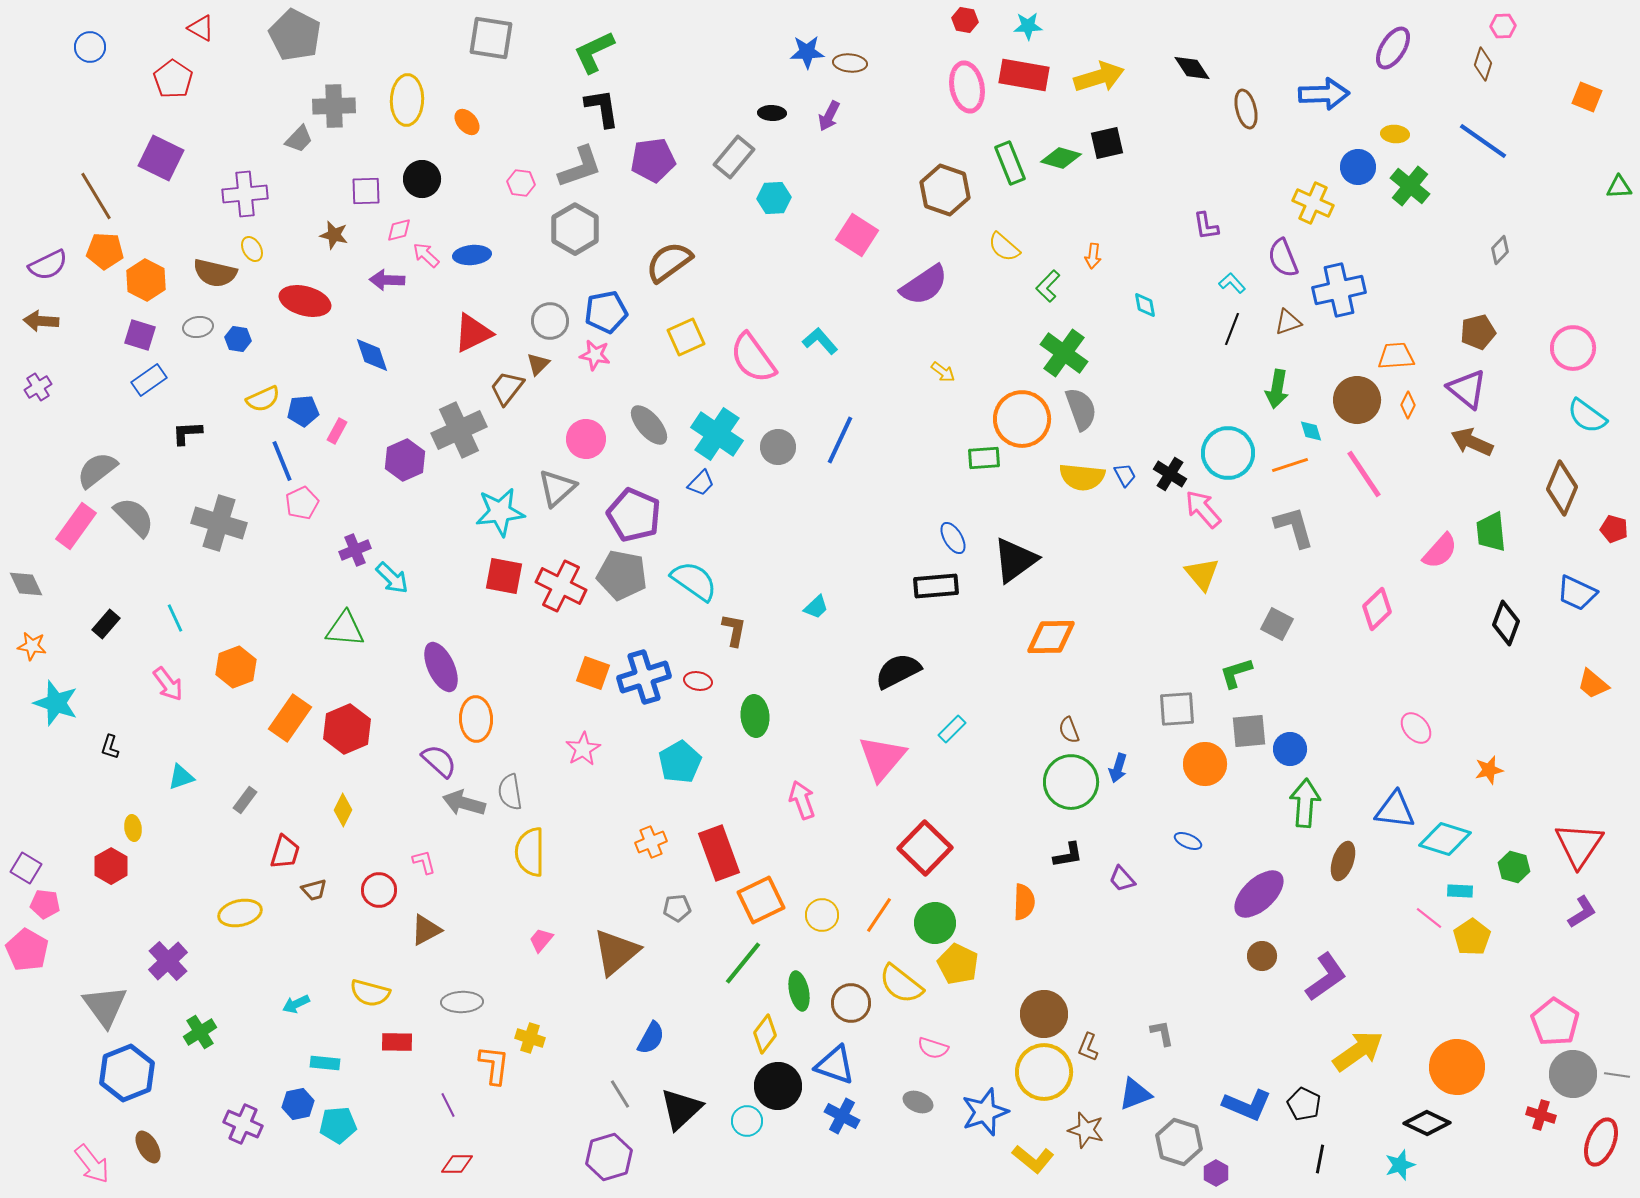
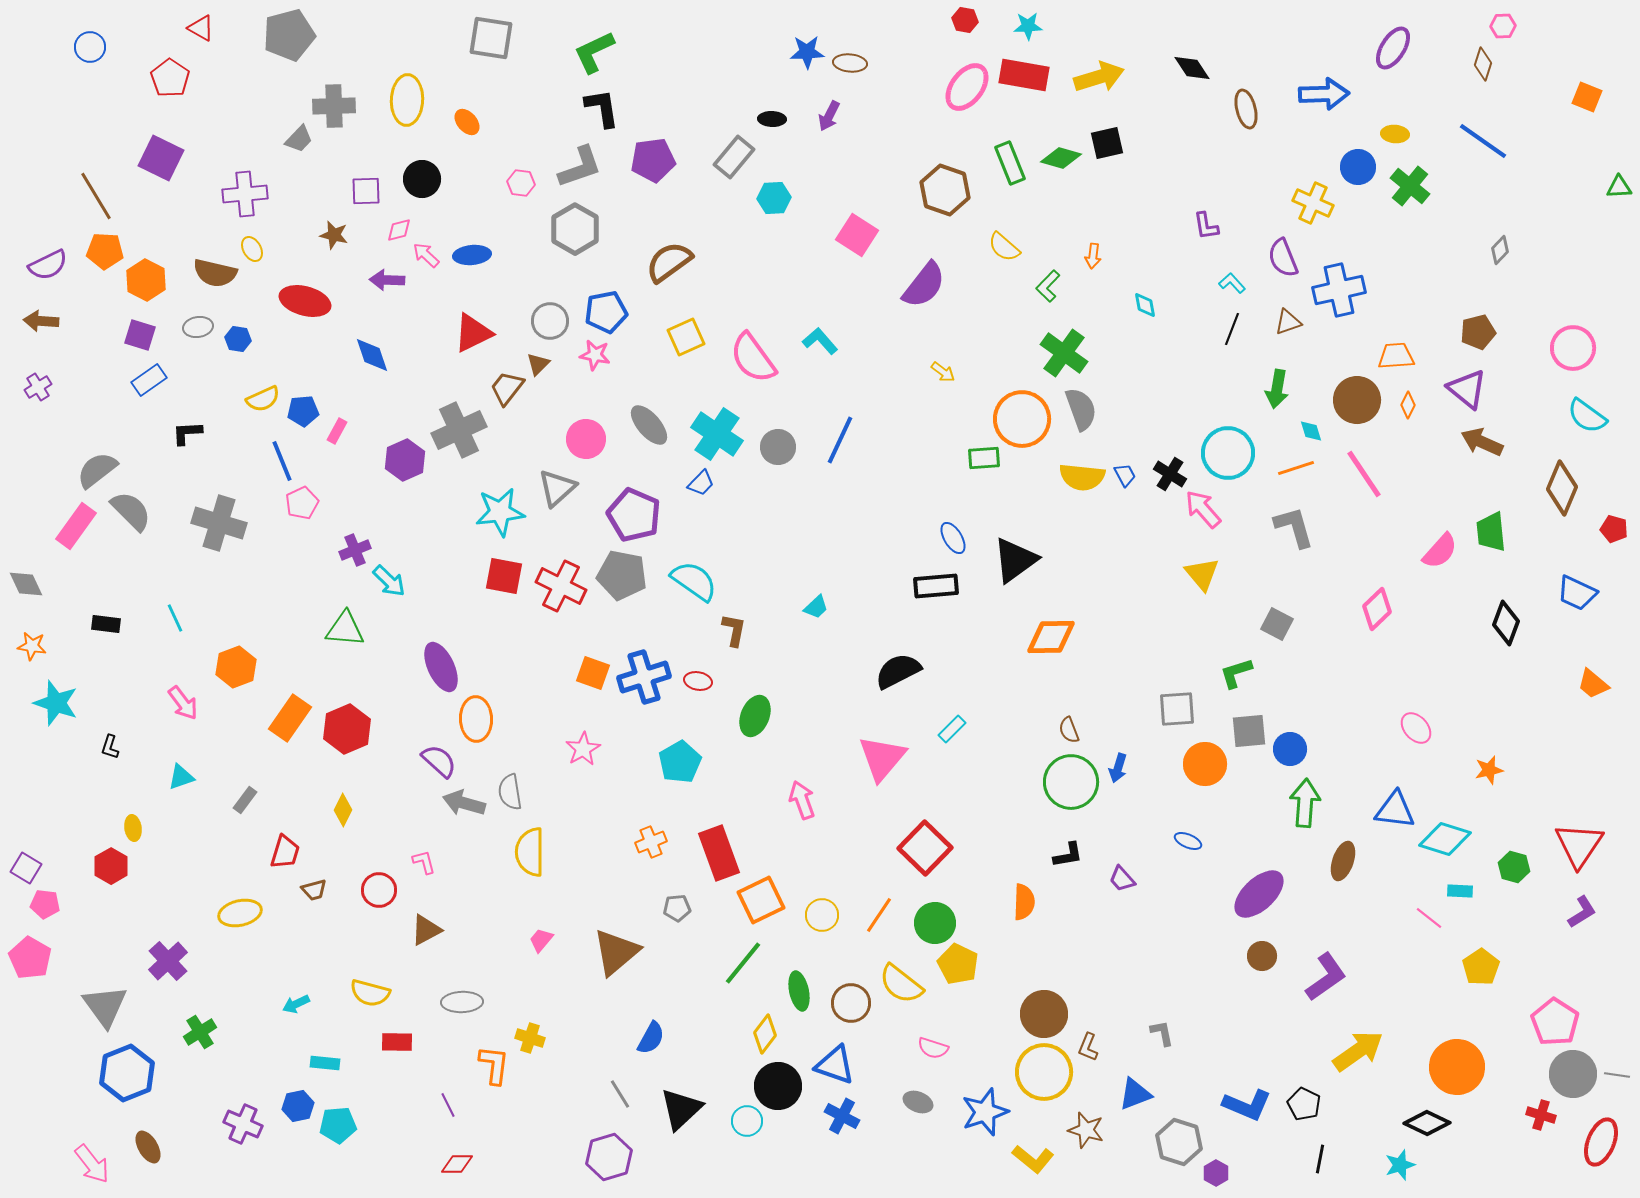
gray pentagon at (295, 35): moved 6 px left; rotated 30 degrees clockwise
red pentagon at (173, 79): moved 3 px left, 1 px up
pink ellipse at (967, 87): rotated 48 degrees clockwise
black ellipse at (772, 113): moved 6 px down
purple semicircle at (924, 285): rotated 18 degrees counterclockwise
brown arrow at (1472, 442): moved 10 px right
orange line at (1290, 465): moved 6 px right, 3 px down
gray semicircle at (134, 517): moved 3 px left, 6 px up
cyan arrow at (392, 578): moved 3 px left, 3 px down
black rectangle at (106, 624): rotated 56 degrees clockwise
pink arrow at (168, 684): moved 15 px right, 19 px down
green ellipse at (755, 716): rotated 27 degrees clockwise
yellow pentagon at (1472, 937): moved 9 px right, 30 px down
pink pentagon at (27, 950): moved 3 px right, 8 px down
blue hexagon at (298, 1104): moved 2 px down
